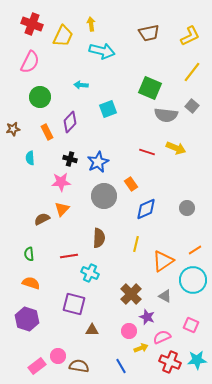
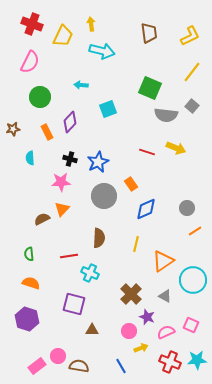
brown trapezoid at (149, 33): rotated 85 degrees counterclockwise
orange line at (195, 250): moved 19 px up
pink semicircle at (162, 337): moved 4 px right, 5 px up
